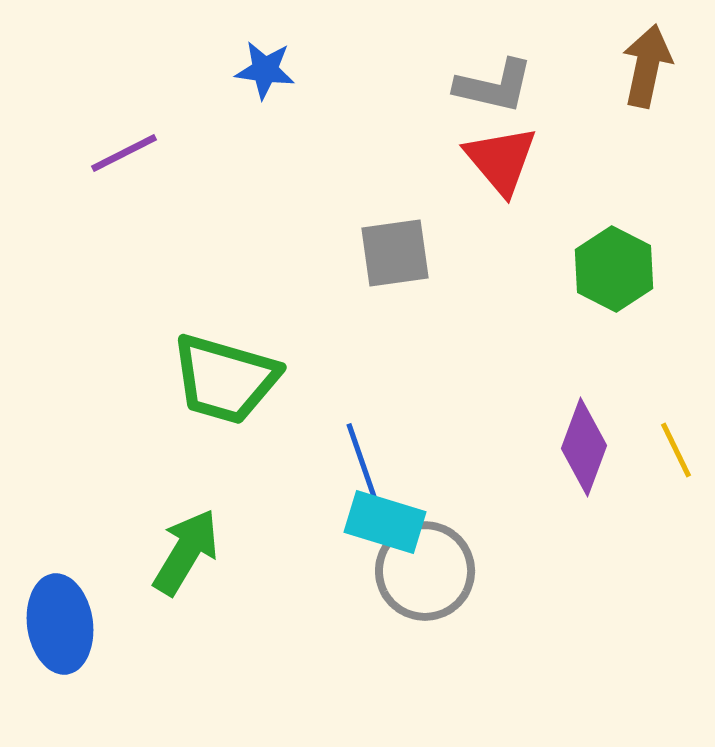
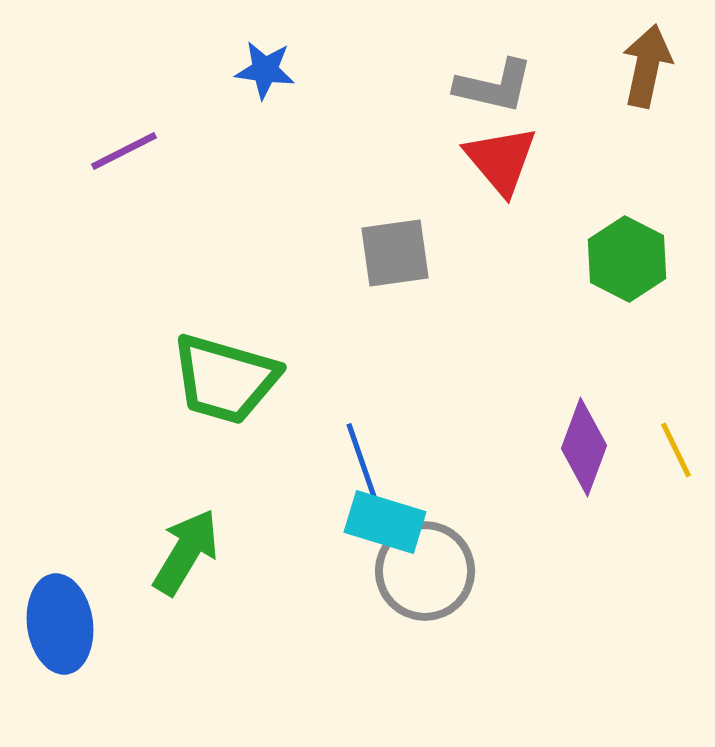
purple line: moved 2 px up
green hexagon: moved 13 px right, 10 px up
